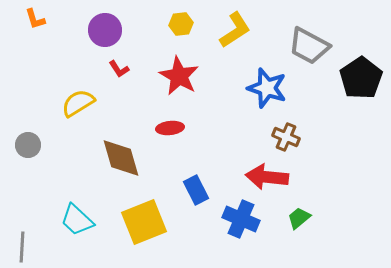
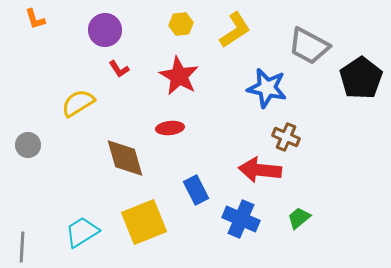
blue star: rotated 6 degrees counterclockwise
brown diamond: moved 4 px right
red arrow: moved 7 px left, 7 px up
cyan trapezoid: moved 5 px right, 12 px down; rotated 105 degrees clockwise
